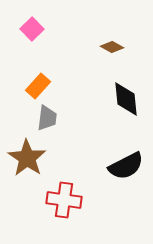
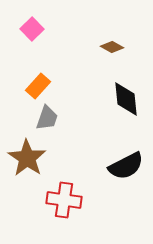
gray trapezoid: rotated 12 degrees clockwise
